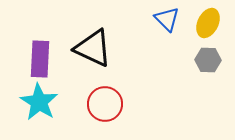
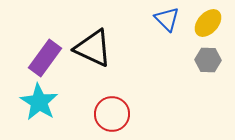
yellow ellipse: rotated 16 degrees clockwise
purple rectangle: moved 5 px right, 1 px up; rotated 33 degrees clockwise
red circle: moved 7 px right, 10 px down
